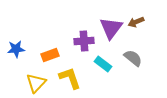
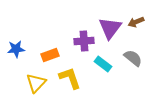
purple triangle: moved 1 px left
